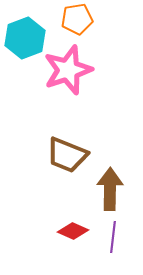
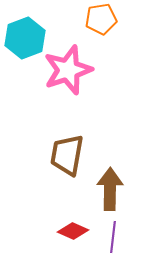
orange pentagon: moved 24 px right
brown trapezoid: rotated 78 degrees clockwise
